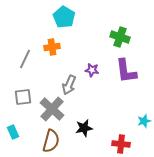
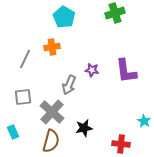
green cross: moved 5 px left, 24 px up; rotated 36 degrees counterclockwise
gray cross: moved 3 px down
cyan star: rotated 24 degrees counterclockwise
